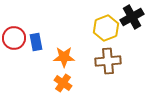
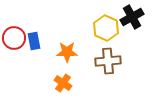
yellow hexagon: rotated 15 degrees counterclockwise
blue rectangle: moved 2 px left, 1 px up
orange star: moved 3 px right, 5 px up
